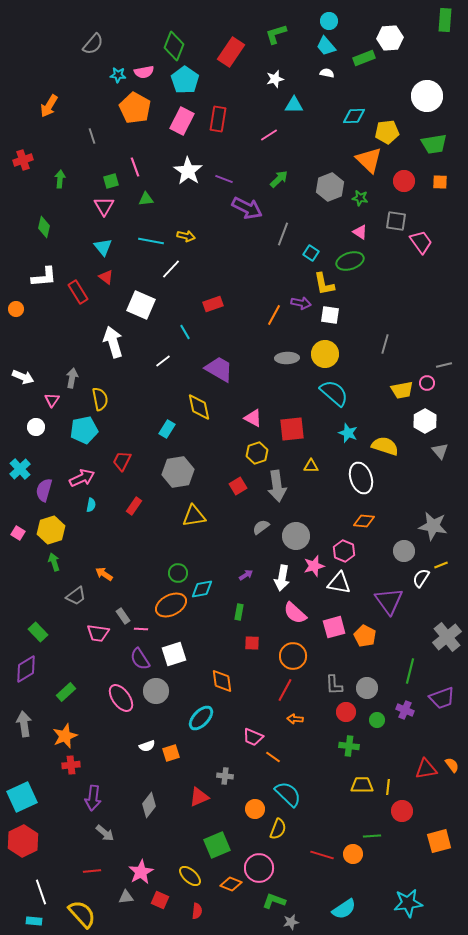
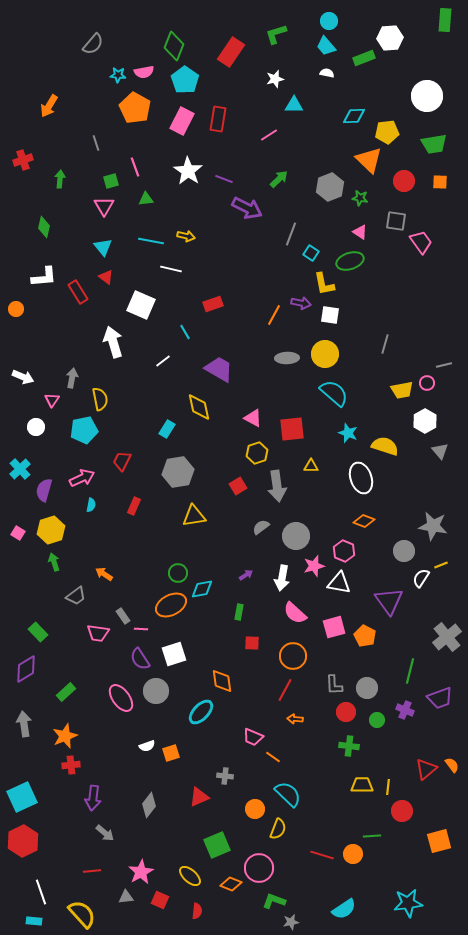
gray line at (92, 136): moved 4 px right, 7 px down
gray line at (283, 234): moved 8 px right
white line at (171, 269): rotated 60 degrees clockwise
red rectangle at (134, 506): rotated 12 degrees counterclockwise
orange diamond at (364, 521): rotated 15 degrees clockwise
purple trapezoid at (442, 698): moved 2 px left
cyan ellipse at (201, 718): moved 6 px up
red triangle at (426, 769): rotated 30 degrees counterclockwise
